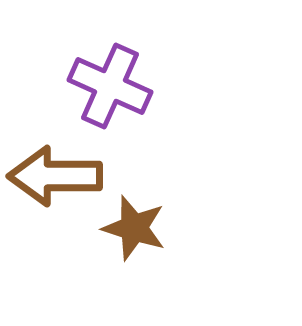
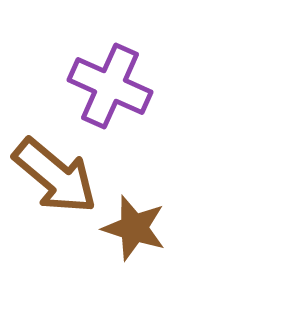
brown arrow: rotated 140 degrees counterclockwise
